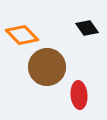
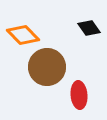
black diamond: moved 2 px right
orange diamond: moved 1 px right
